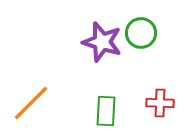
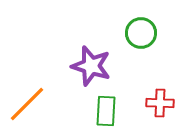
purple star: moved 11 px left, 24 px down
orange line: moved 4 px left, 1 px down
